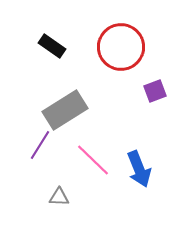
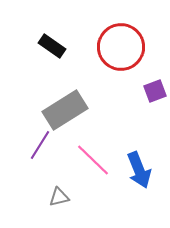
blue arrow: moved 1 px down
gray triangle: rotated 15 degrees counterclockwise
